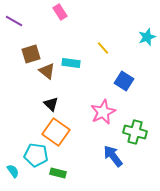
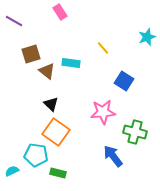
pink star: rotated 20 degrees clockwise
cyan semicircle: moved 1 px left; rotated 80 degrees counterclockwise
